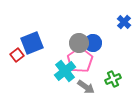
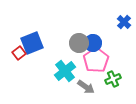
red square: moved 2 px right, 2 px up
pink pentagon: moved 16 px right
